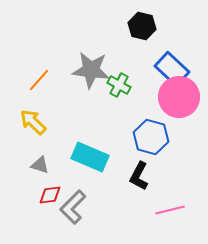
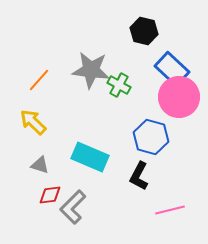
black hexagon: moved 2 px right, 5 px down
